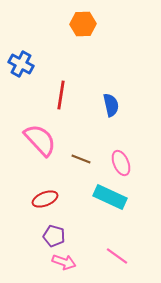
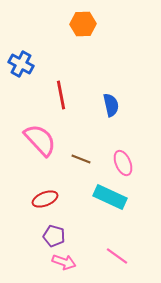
red line: rotated 20 degrees counterclockwise
pink ellipse: moved 2 px right
